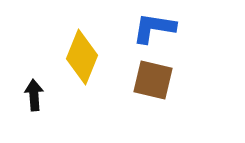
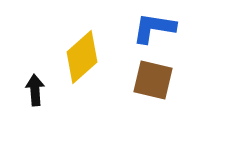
yellow diamond: rotated 26 degrees clockwise
black arrow: moved 1 px right, 5 px up
